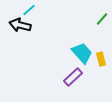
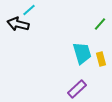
green line: moved 2 px left, 5 px down
black arrow: moved 2 px left, 1 px up
cyan trapezoid: rotated 25 degrees clockwise
purple rectangle: moved 4 px right, 12 px down
